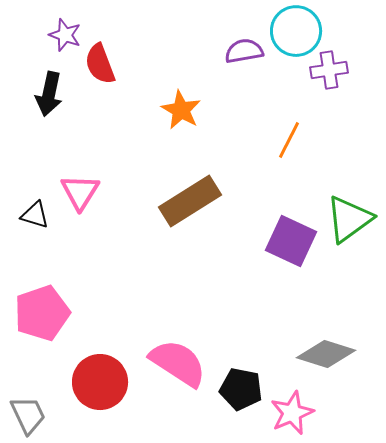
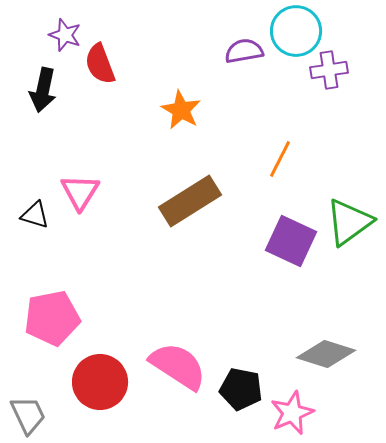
black arrow: moved 6 px left, 4 px up
orange line: moved 9 px left, 19 px down
green triangle: moved 3 px down
pink pentagon: moved 10 px right, 5 px down; rotated 8 degrees clockwise
pink semicircle: moved 3 px down
